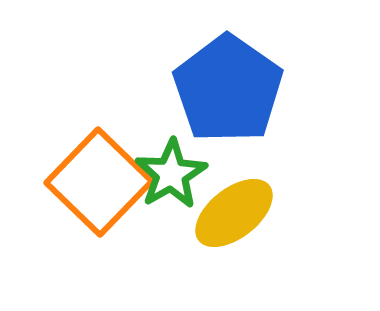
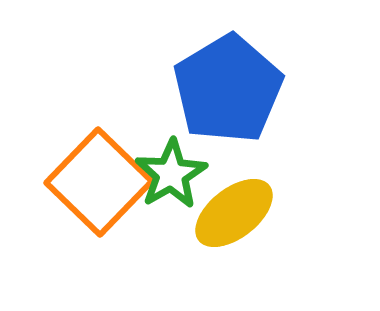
blue pentagon: rotated 6 degrees clockwise
